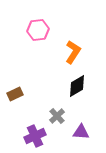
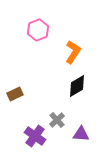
pink hexagon: rotated 15 degrees counterclockwise
gray cross: moved 4 px down
purple triangle: moved 2 px down
purple cross: rotated 30 degrees counterclockwise
